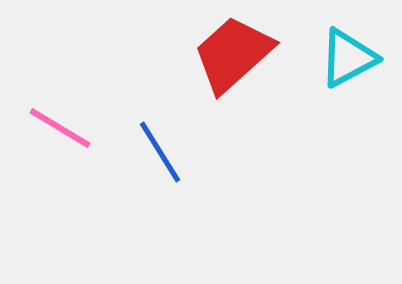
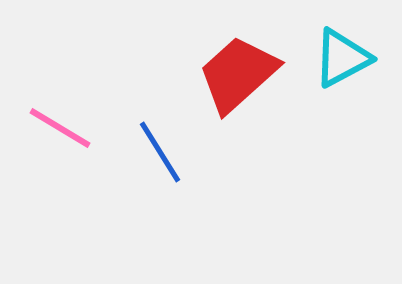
red trapezoid: moved 5 px right, 20 px down
cyan triangle: moved 6 px left
